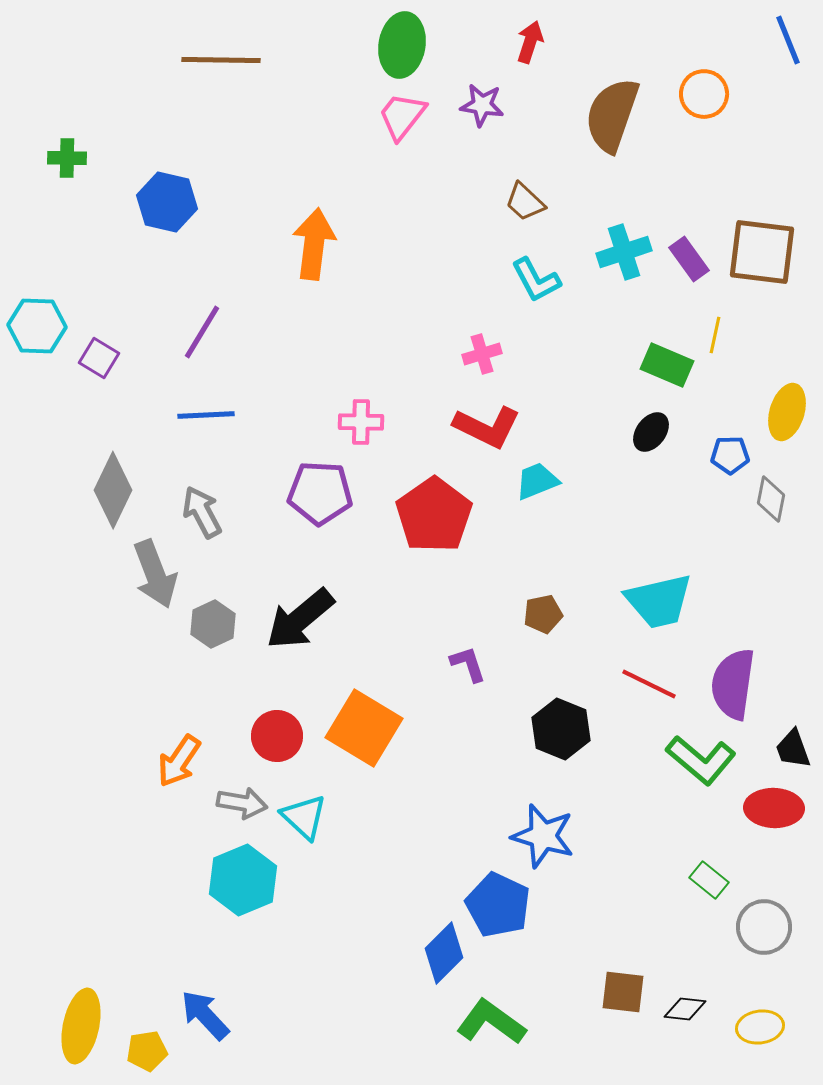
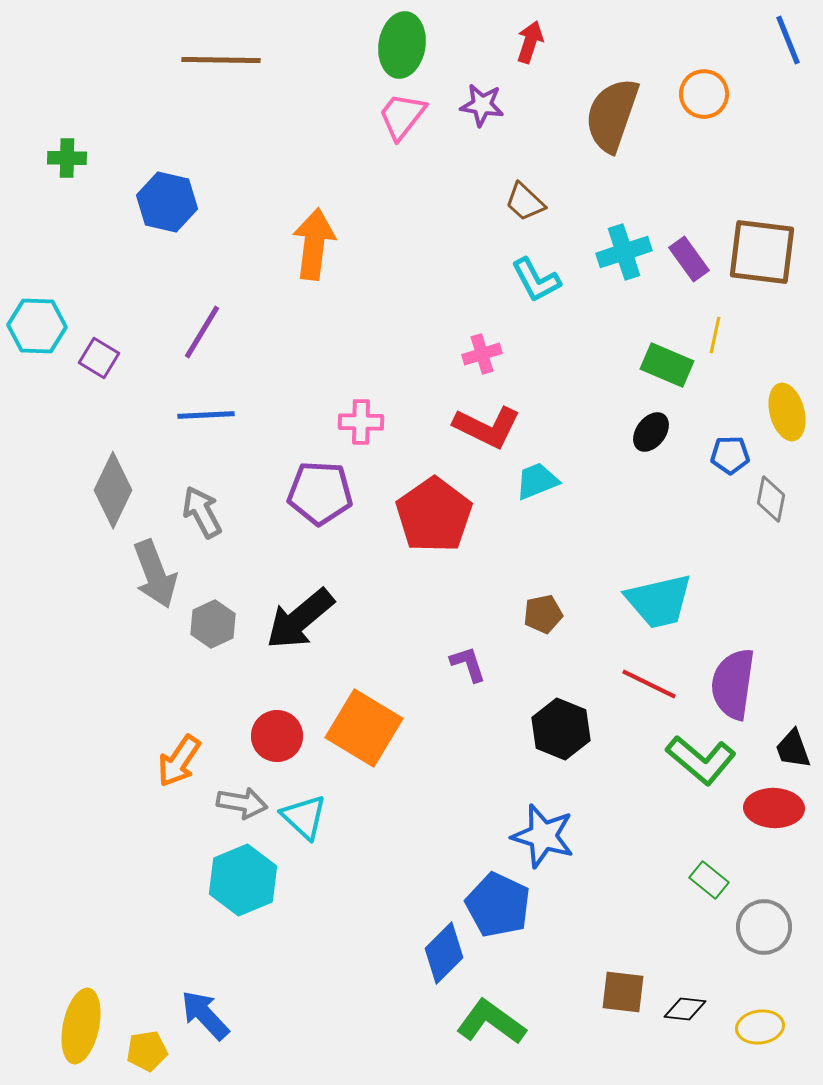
yellow ellipse at (787, 412): rotated 32 degrees counterclockwise
